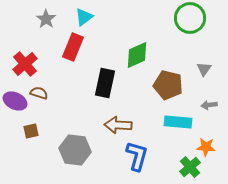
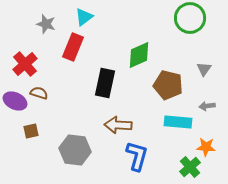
gray star: moved 5 px down; rotated 18 degrees counterclockwise
green diamond: moved 2 px right
gray arrow: moved 2 px left, 1 px down
